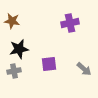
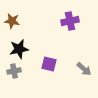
purple cross: moved 2 px up
purple square: rotated 21 degrees clockwise
